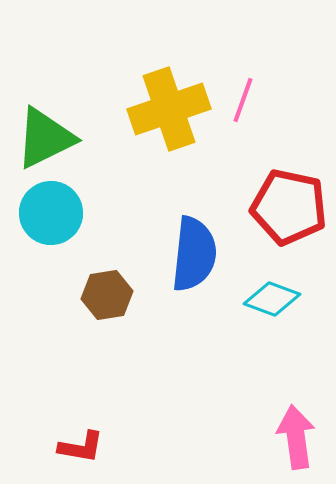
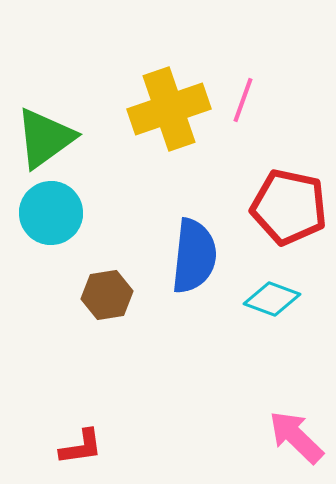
green triangle: rotated 10 degrees counterclockwise
blue semicircle: moved 2 px down
pink arrow: rotated 38 degrees counterclockwise
red L-shape: rotated 18 degrees counterclockwise
